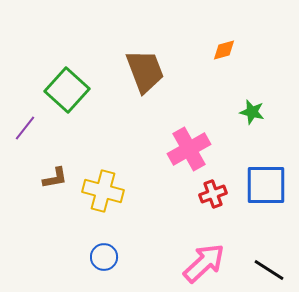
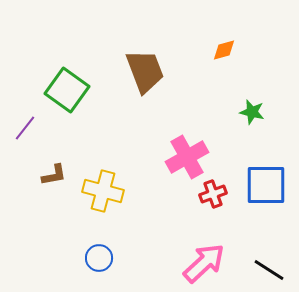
green square: rotated 6 degrees counterclockwise
pink cross: moved 2 px left, 8 px down
brown L-shape: moved 1 px left, 3 px up
blue circle: moved 5 px left, 1 px down
